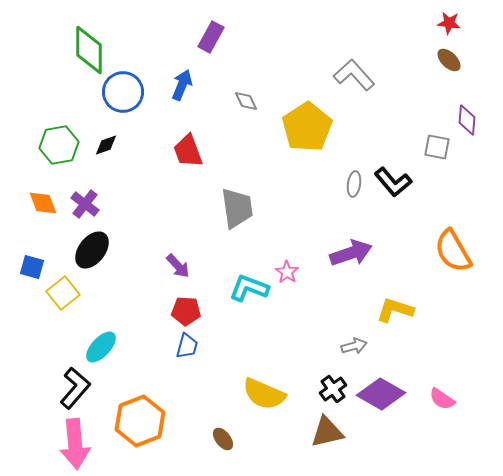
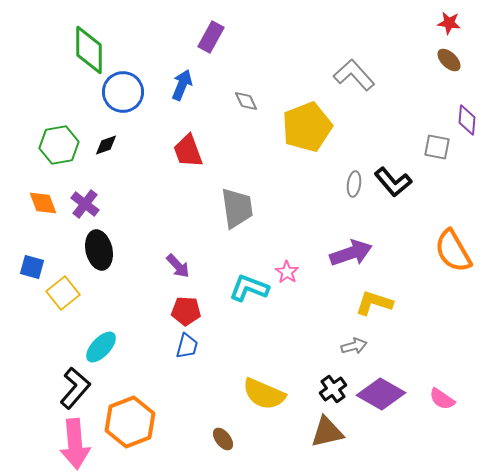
yellow pentagon at (307, 127): rotated 12 degrees clockwise
black ellipse at (92, 250): moved 7 px right; rotated 51 degrees counterclockwise
yellow L-shape at (395, 310): moved 21 px left, 7 px up
orange hexagon at (140, 421): moved 10 px left, 1 px down
